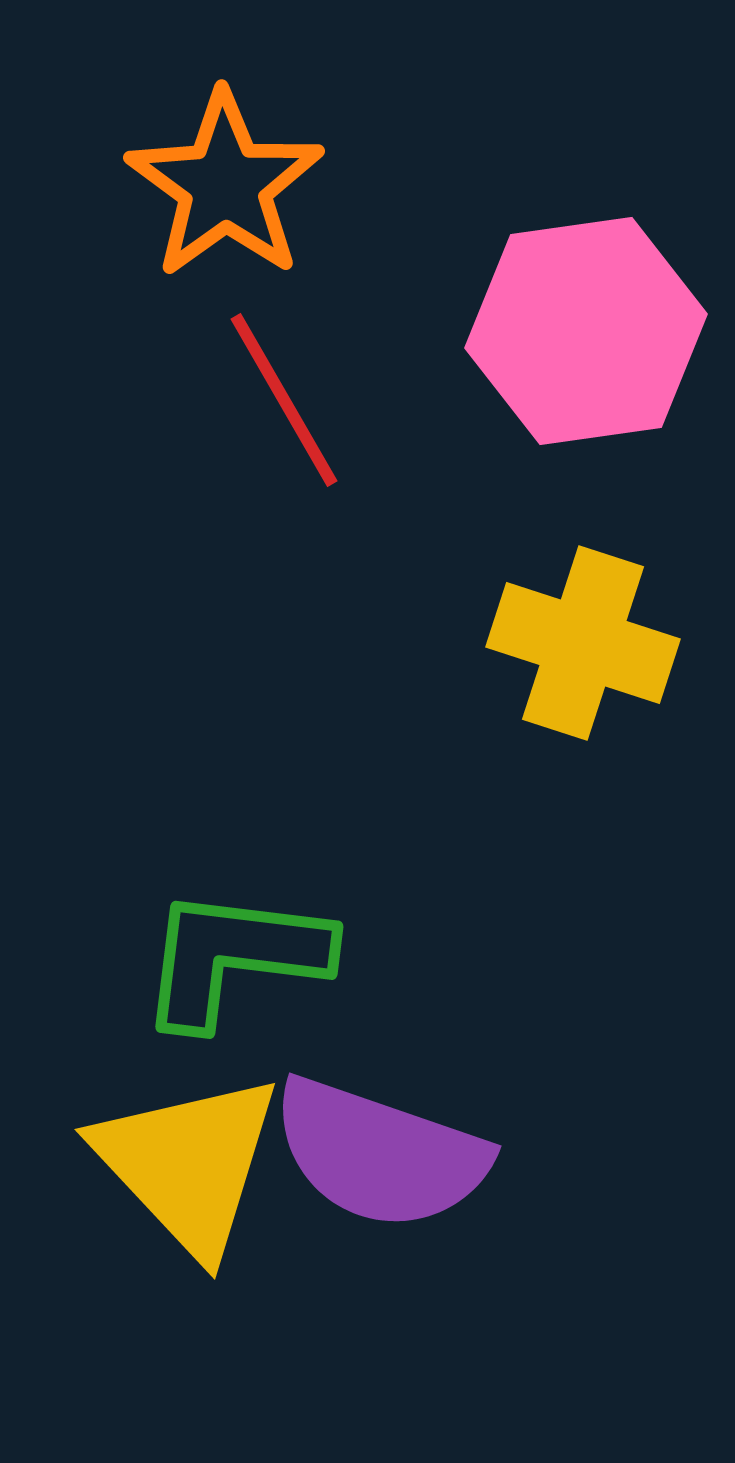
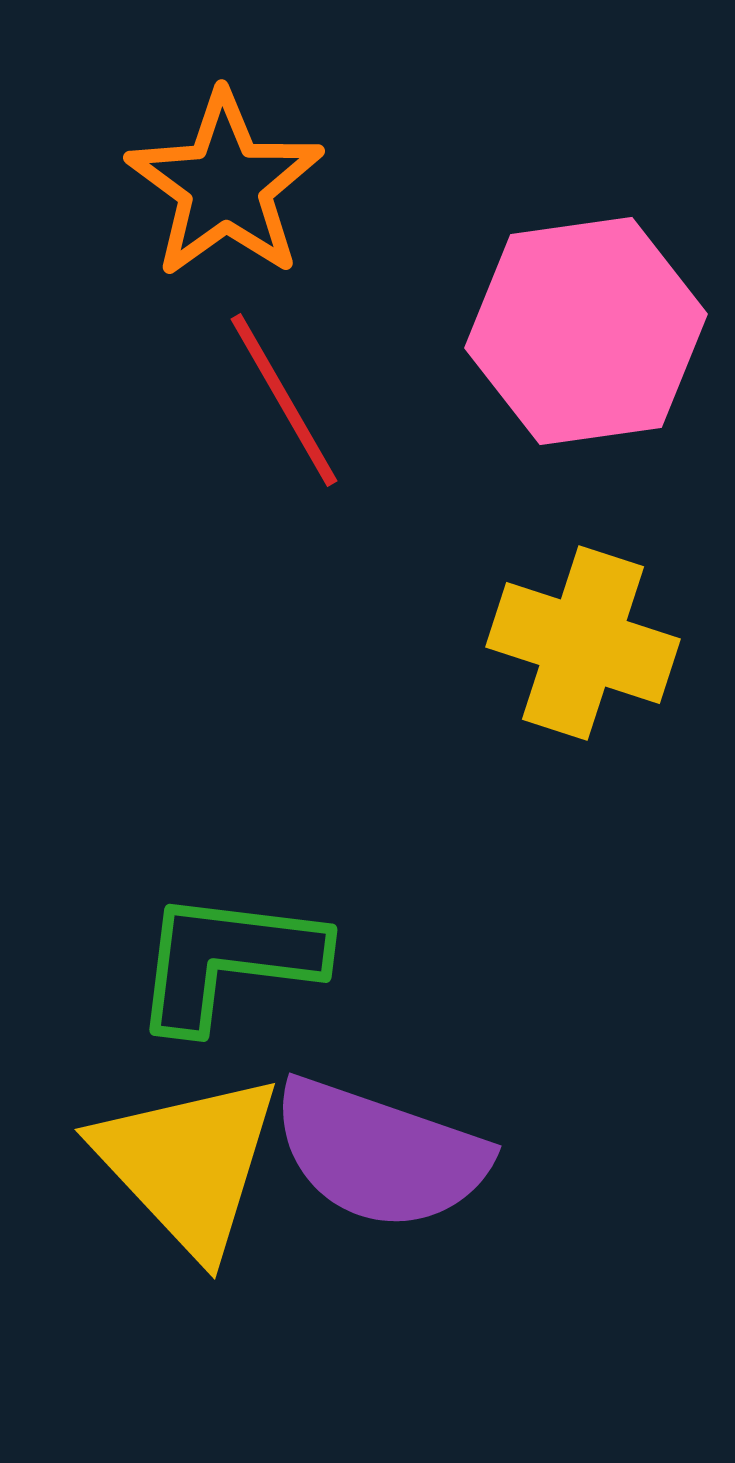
green L-shape: moved 6 px left, 3 px down
